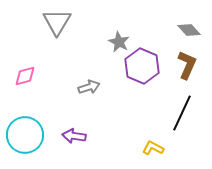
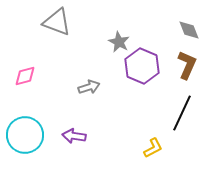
gray triangle: rotated 40 degrees counterclockwise
gray diamond: rotated 20 degrees clockwise
yellow L-shape: rotated 125 degrees clockwise
